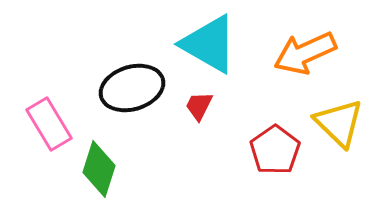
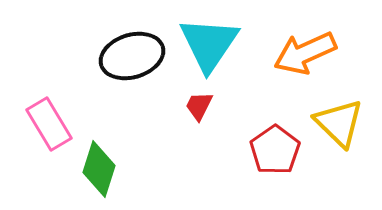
cyan triangle: rotated 34 degrees clockwise
black ellipse: moved 32 px up
